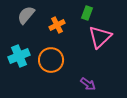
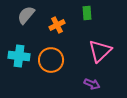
green rectangle: rotated 24 degrees counterclockwise
pink triangle: moved 14 px down
cyan cross: rotated 30 degrees clockwise
purple arrow: moved 4 px right; rotated 14 degrees counterclockwise
